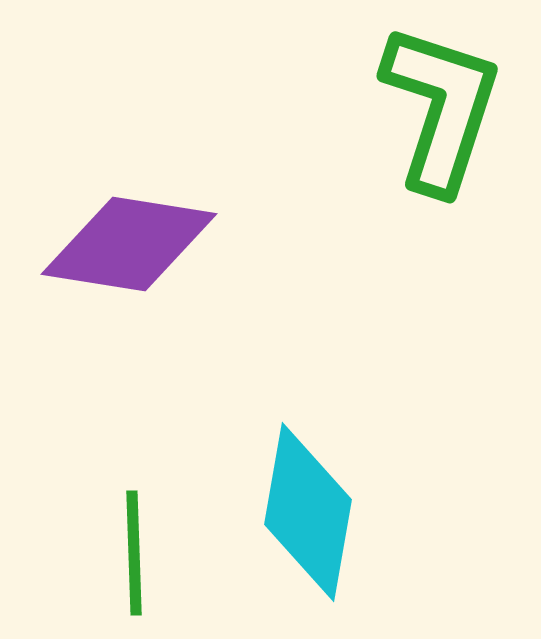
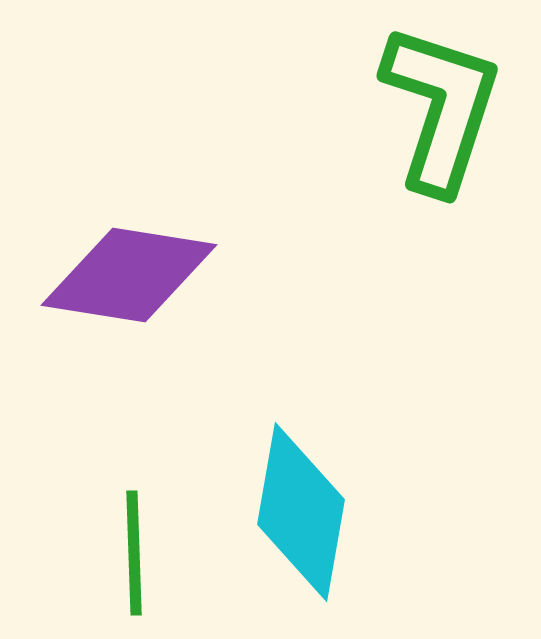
purple diamond: moved 31 px down
cyan diamond: moved 7 px left
